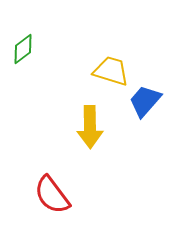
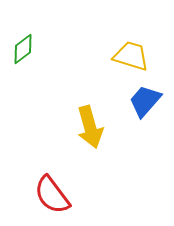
yellow trapezoid: moved 20 px right, 15 px up
yellow arrow: rotated 15 degrees counterclockwise
